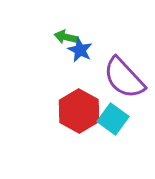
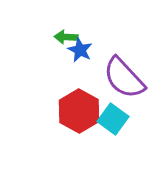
green arrow: rotated 10 degrees counterclockwise
